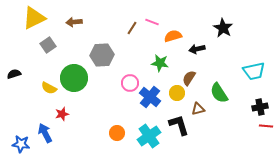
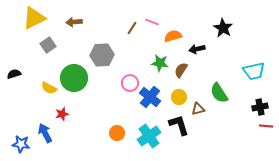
brown semicircle: moved 8 px left, 8 px up
yellow circle: moved 2 px right, 4 px down
